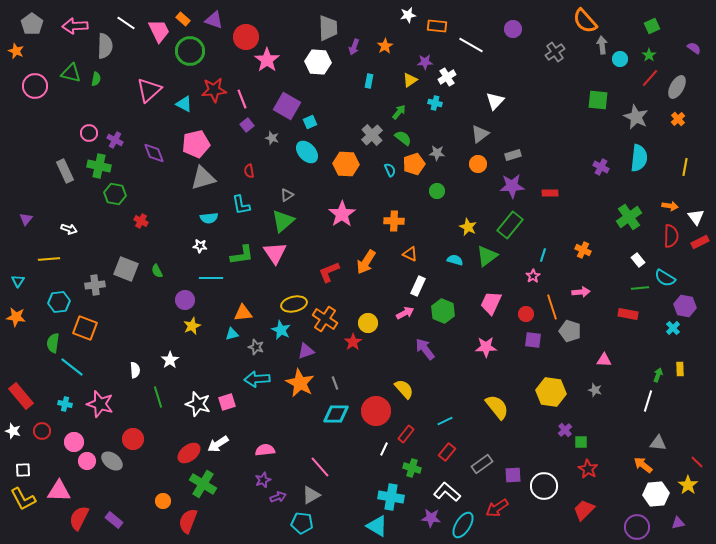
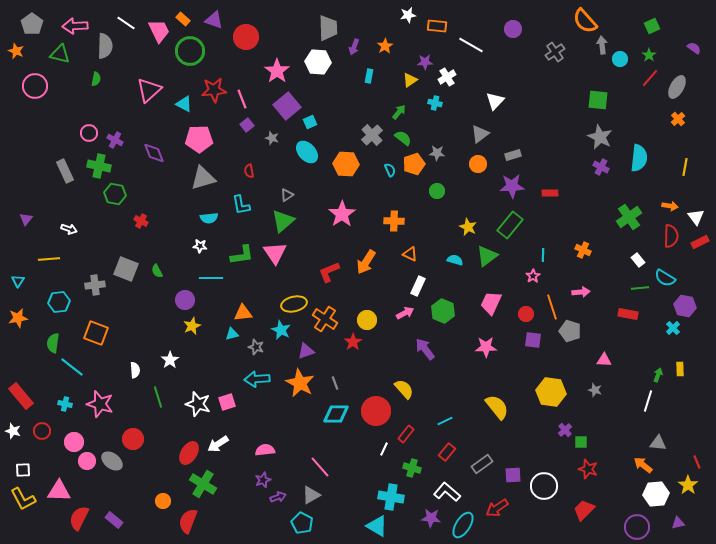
pink star at (267, 60): moved 10 px right, 11 px down
green triangle at (71, 73): moved 11 px left, 19 px up
cyan rectangle at (369, 81): moved 5 px up
purple square at (287, 106): rotated 20 degrees clockwise
gray star at (636, 117): moved 36 px left, 20 px down
pink pentagon at (196, 144): moved 3 px right, 5 px up; rotated 12 degrees clockwise
cyan line at (543, 255): rotated 16 degrees counterclockwise
orange star at (16, 317): moved 2 px right, 1 px down; rotated 18 degrees counterclockwise
yellow circle at (368, 323): moved 1 px left, 3 px up
orange square at (85, 328): moved 11 px right, 5 px down
red ellipse at (189, 453): rotated 20 degrees counterclockwise
red line at (697, 462): rotated 24 degrees clockwise
red star at (588, 469): rotated 12 degrees counterclockwise
cyan pentagon at (302, 523): rotated 20 degrees clockwise
